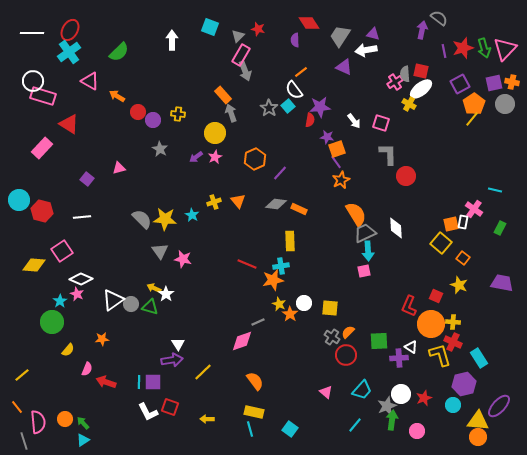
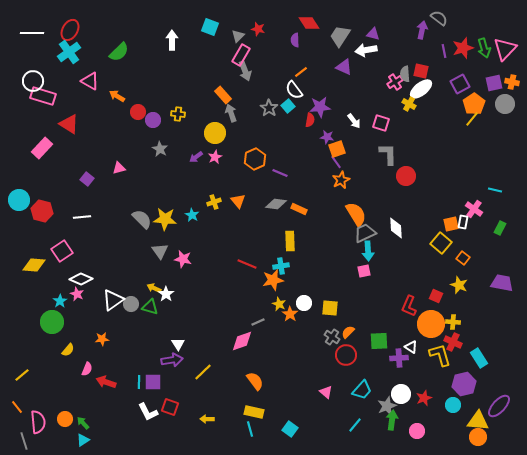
purple line at (280, 173): rotated 70 degrees clockwise
